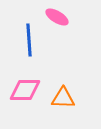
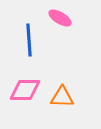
pink ellipse: moved 3 px right, 1 px down
orange triangle: moved 1 px left, 1 px up
